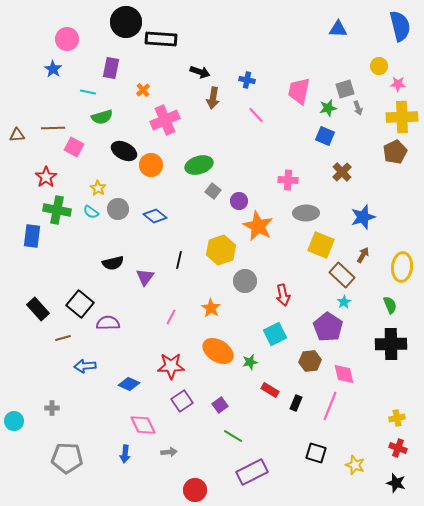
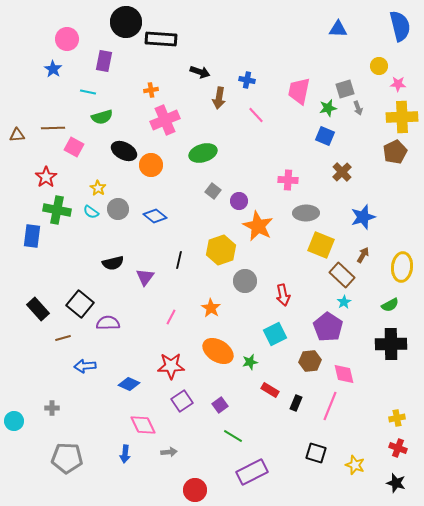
purple rectangle at (111, 68): moved 7 px left, 7 px up
orange cross at (143, 90): moved 8 px right; rotated 32 degrees clockwise
brown arrow at (213, 98): moved 6 px right
green ellipse at (199, 165): moved 4 px right, 12 px up
green semicircle at (390, 305): rotated 84 degrees clockwise
